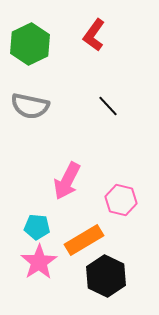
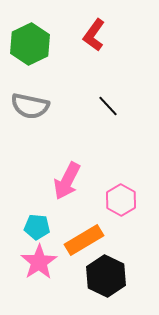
pink hexagon: rotated 16 degrees clockwise
